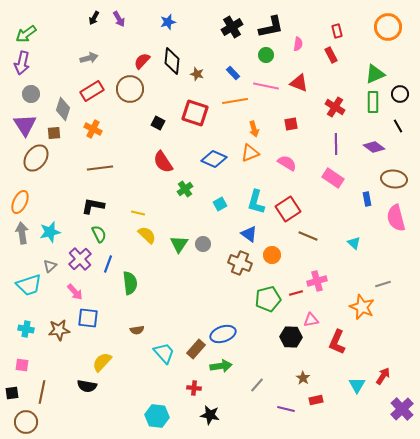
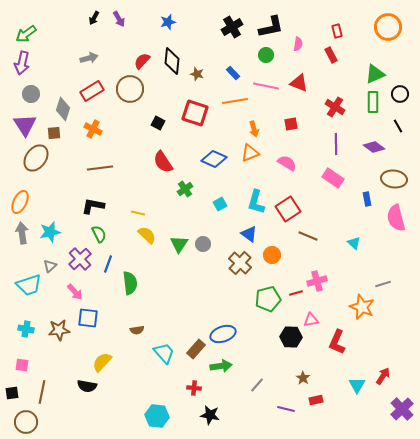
brown cross at (240, 263): rotated 20 degrees clockwise
